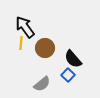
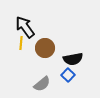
black semicircle: rotated 60 degrees counterclockwise
